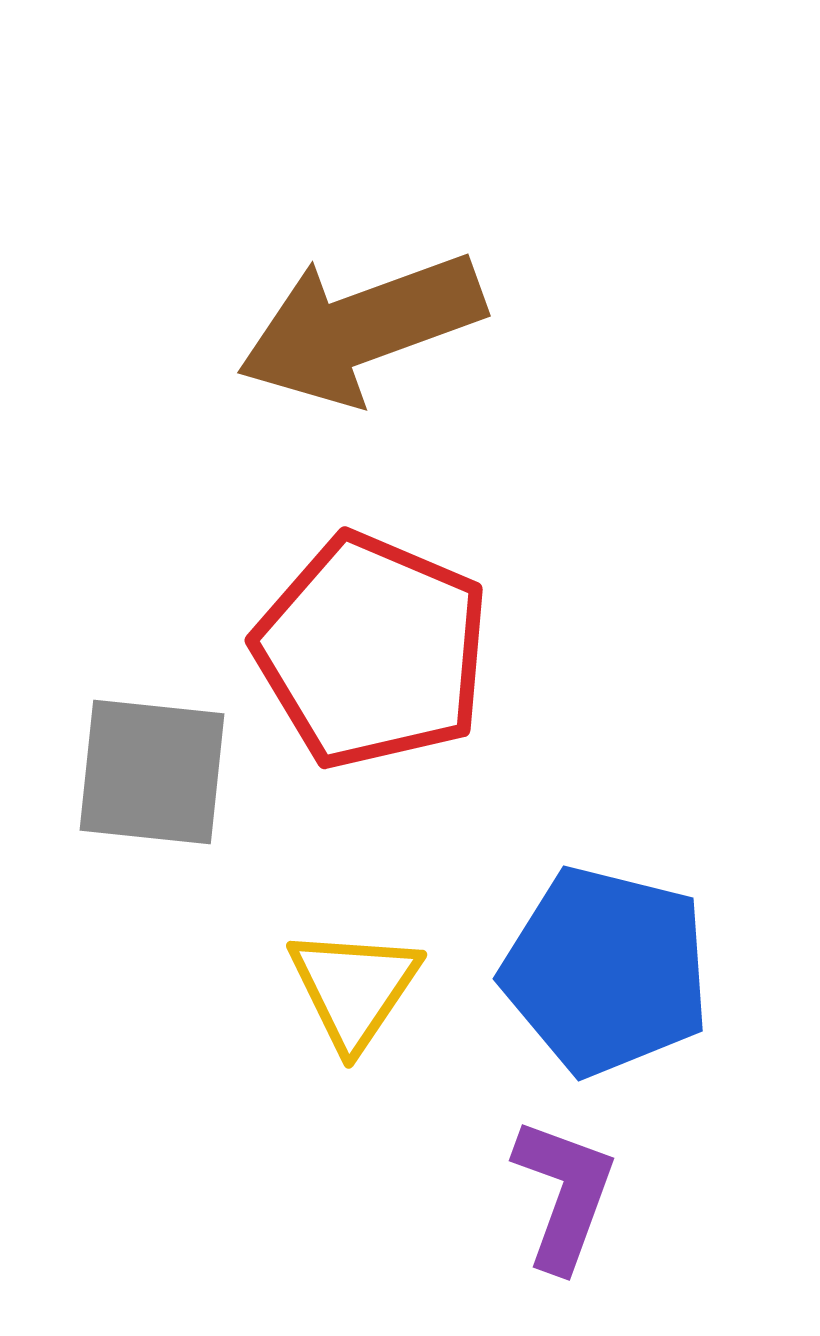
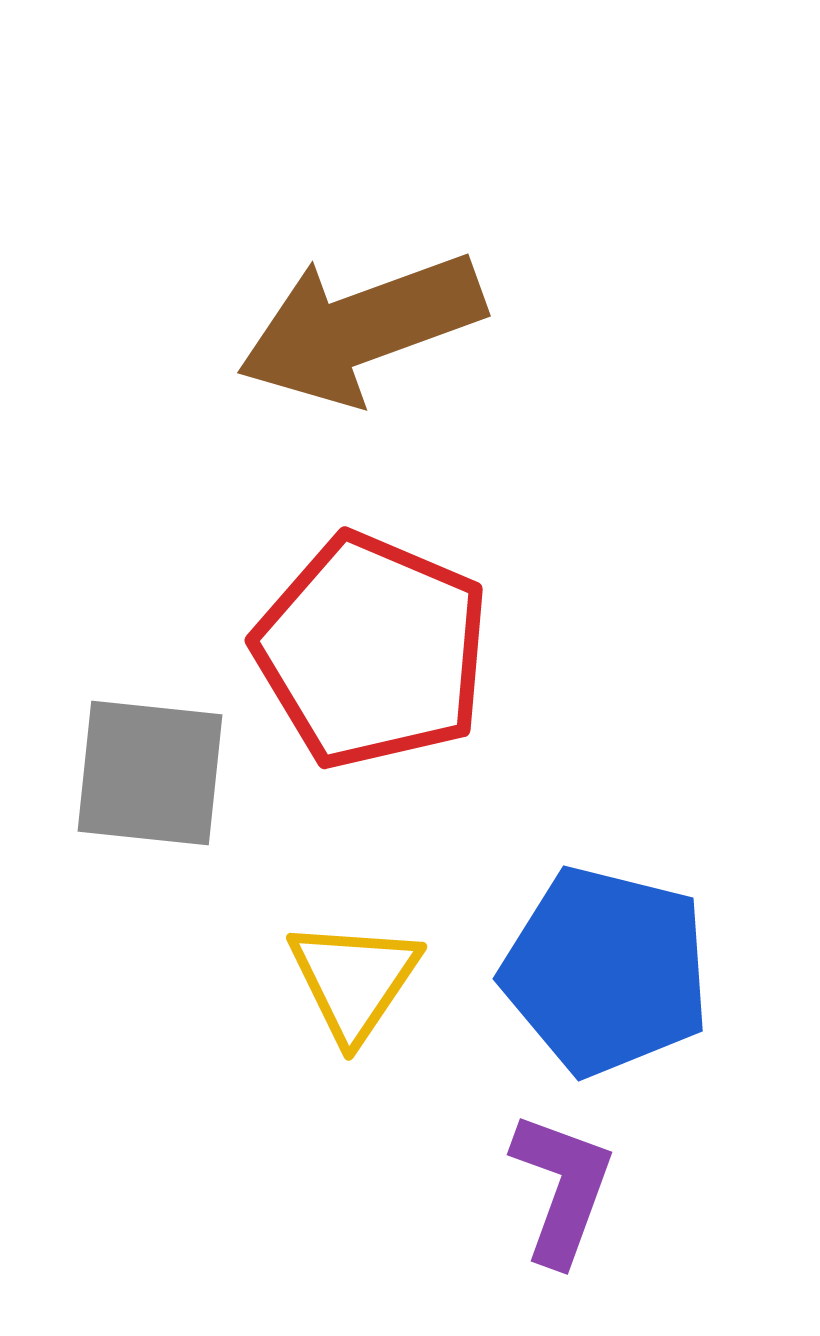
gray square: moved 2 px left, 1 px down
yellow triangle: moved 8 px up
purple L-shape: moved 2 px left, 6 px up
